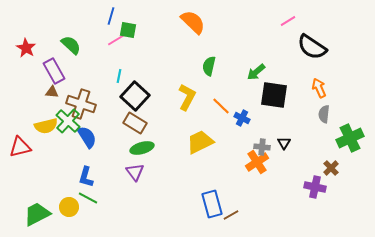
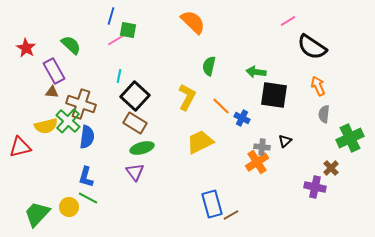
green arrow at (256, 72): rotated 48 degrees clockwise
orange arrow at (319, 88): moved 1 px left, 2 px up
blue semicircle at (87, 137): rotated 40 degrees clockwise
black triangle at (284, 143): moved 1 px right, 2 px up; rotated 16 degrees clockwise
green trapezoid at (37, 214): rotated 20 degrees counterclockwise
